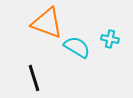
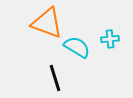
cyan cross: rotated 18 degrees counterclockwise
black line: moved 21 px right
